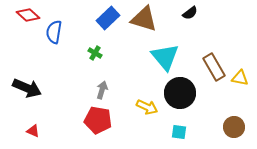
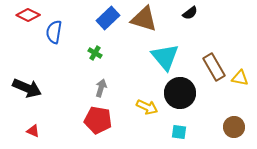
red diamond: rotated 15 degrees counterclockwise
gray arrow: moved 1 px left, 2 px up
